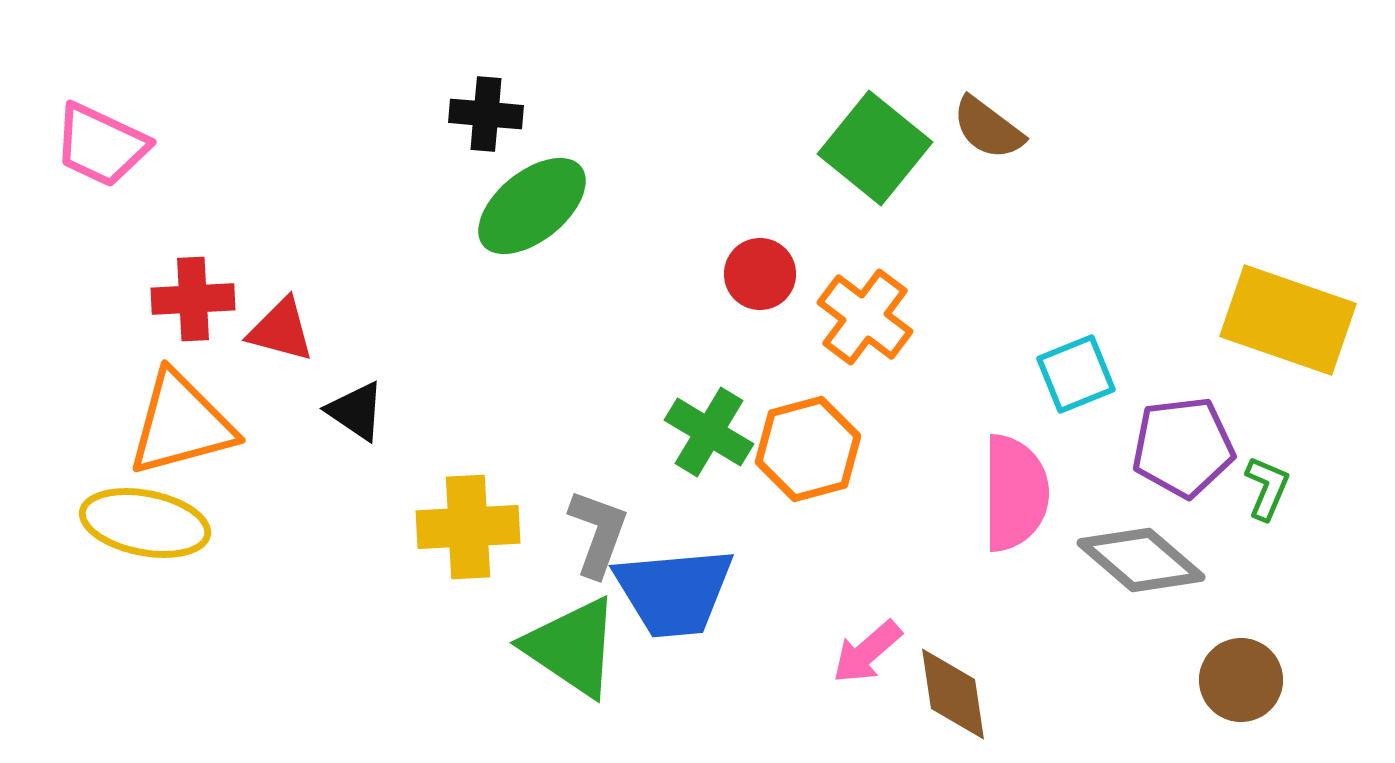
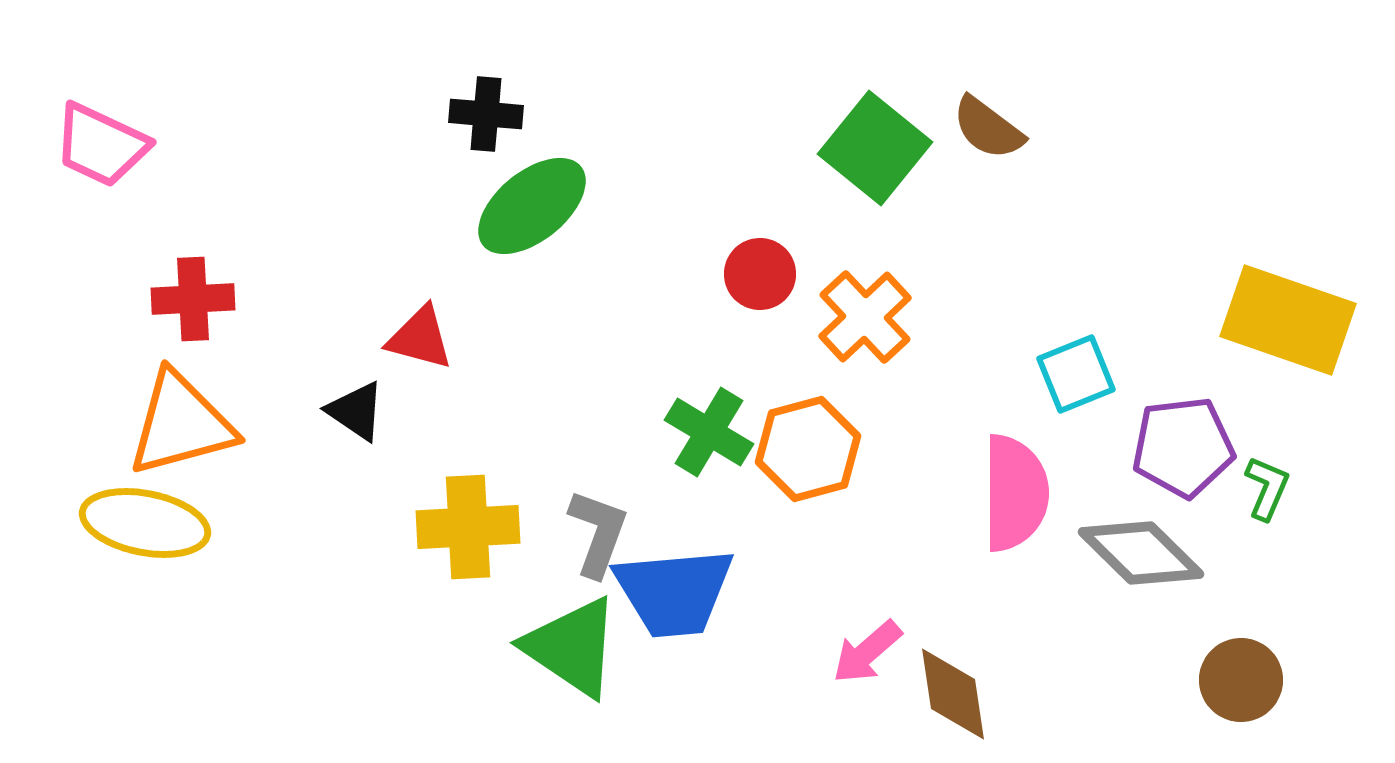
orange cross: rotated 10 degrees clockwise
red triangle: moved 139 px right, 8 px down
gray diamond: moved 7 px up; rotated 4 degrees clockwise
